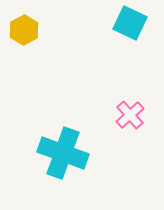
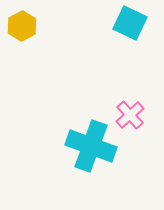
yellow hexagon: moved 2 px left, 4 px up
cyan cross: moved 28 px right, 7 px up
